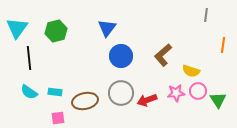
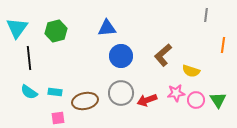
blue triangle: rotated 48 degrees clockwise
pink circle: moved 2 px left, 9 px down
